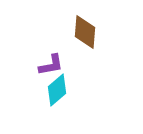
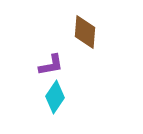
cyan diamond: moved 2 px left, 7 px down; rotated 16 degrees counterclockwise
